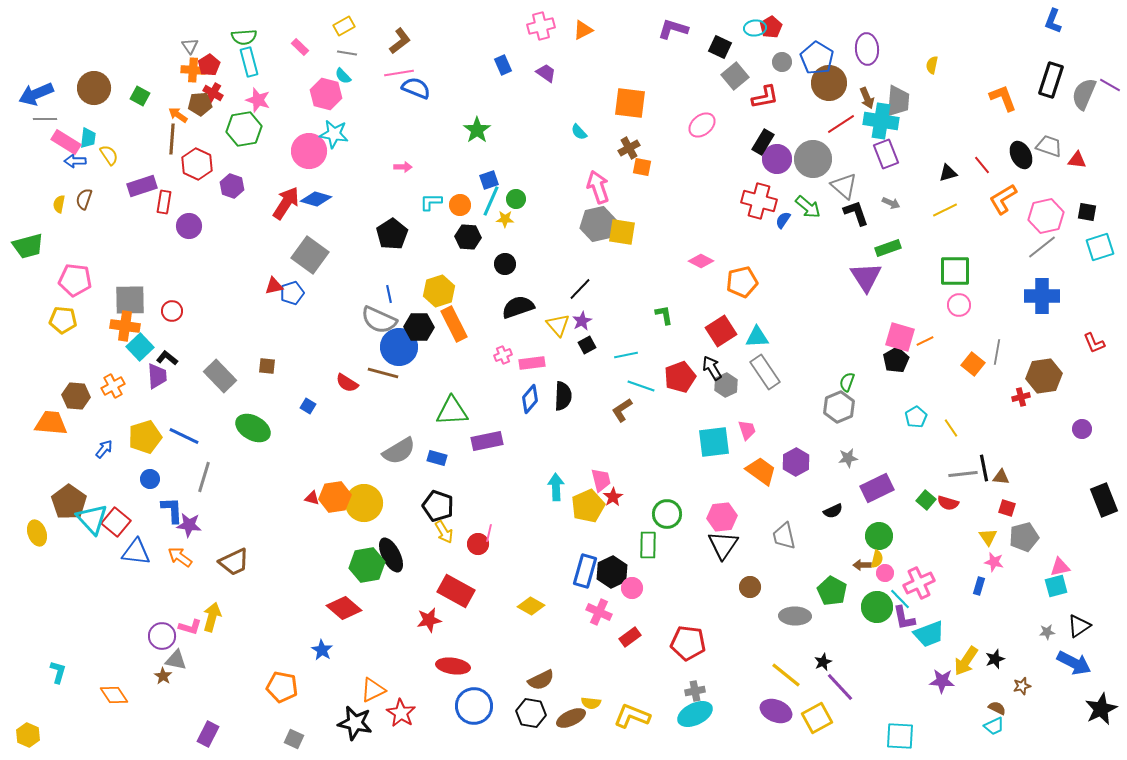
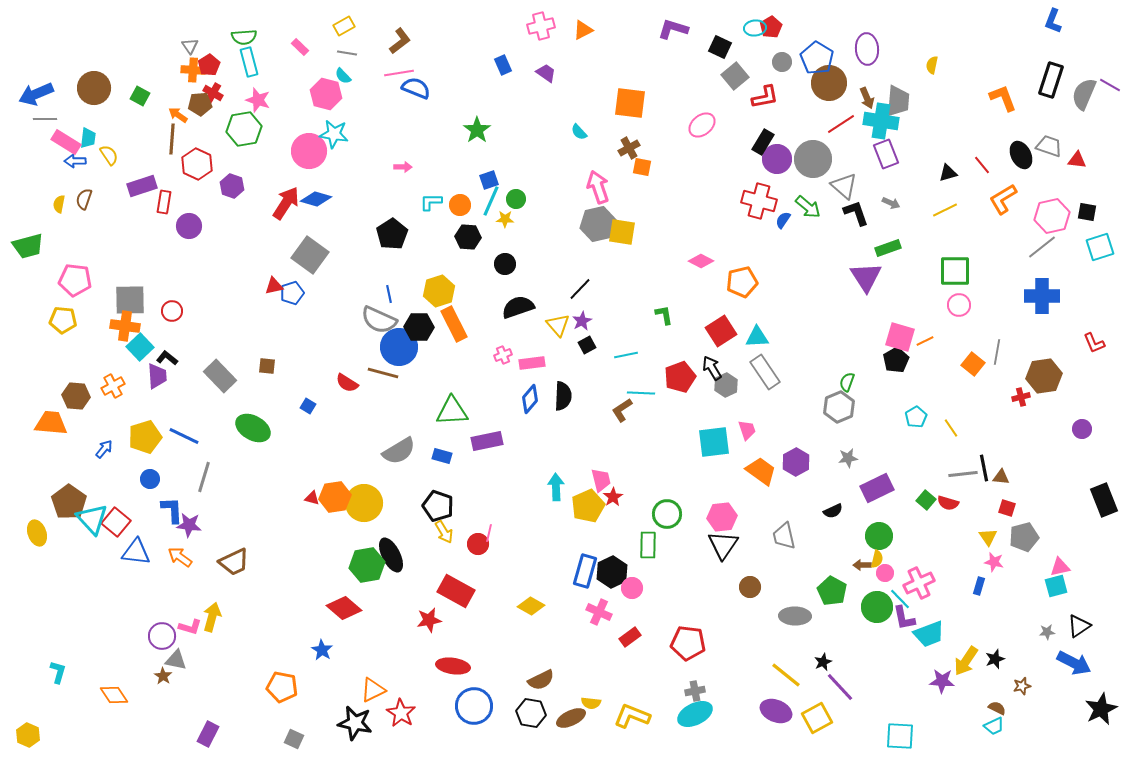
pink hexagon at (1046, 216): moved 6 px right
cyan line at (641, 386): moved 7 px down; rotated 16 degrees counterclockwise
blue rectangle at (437, 458): moved 5 px right, 2 px up
